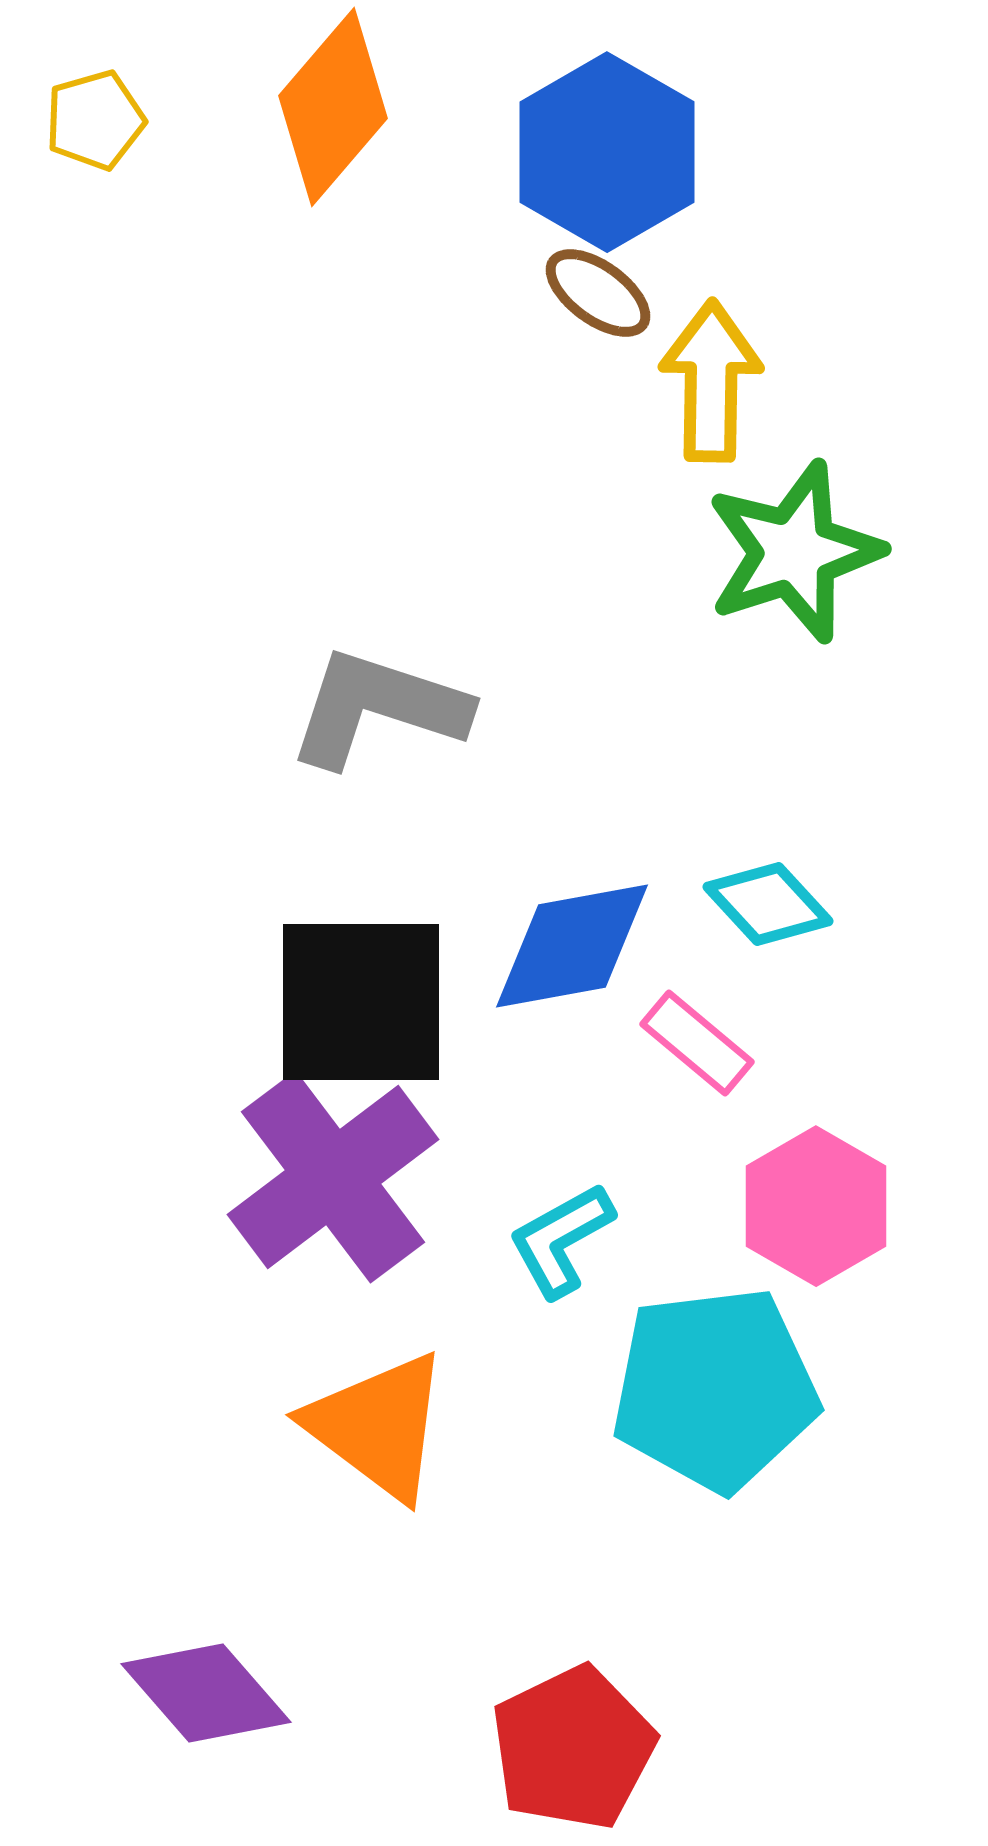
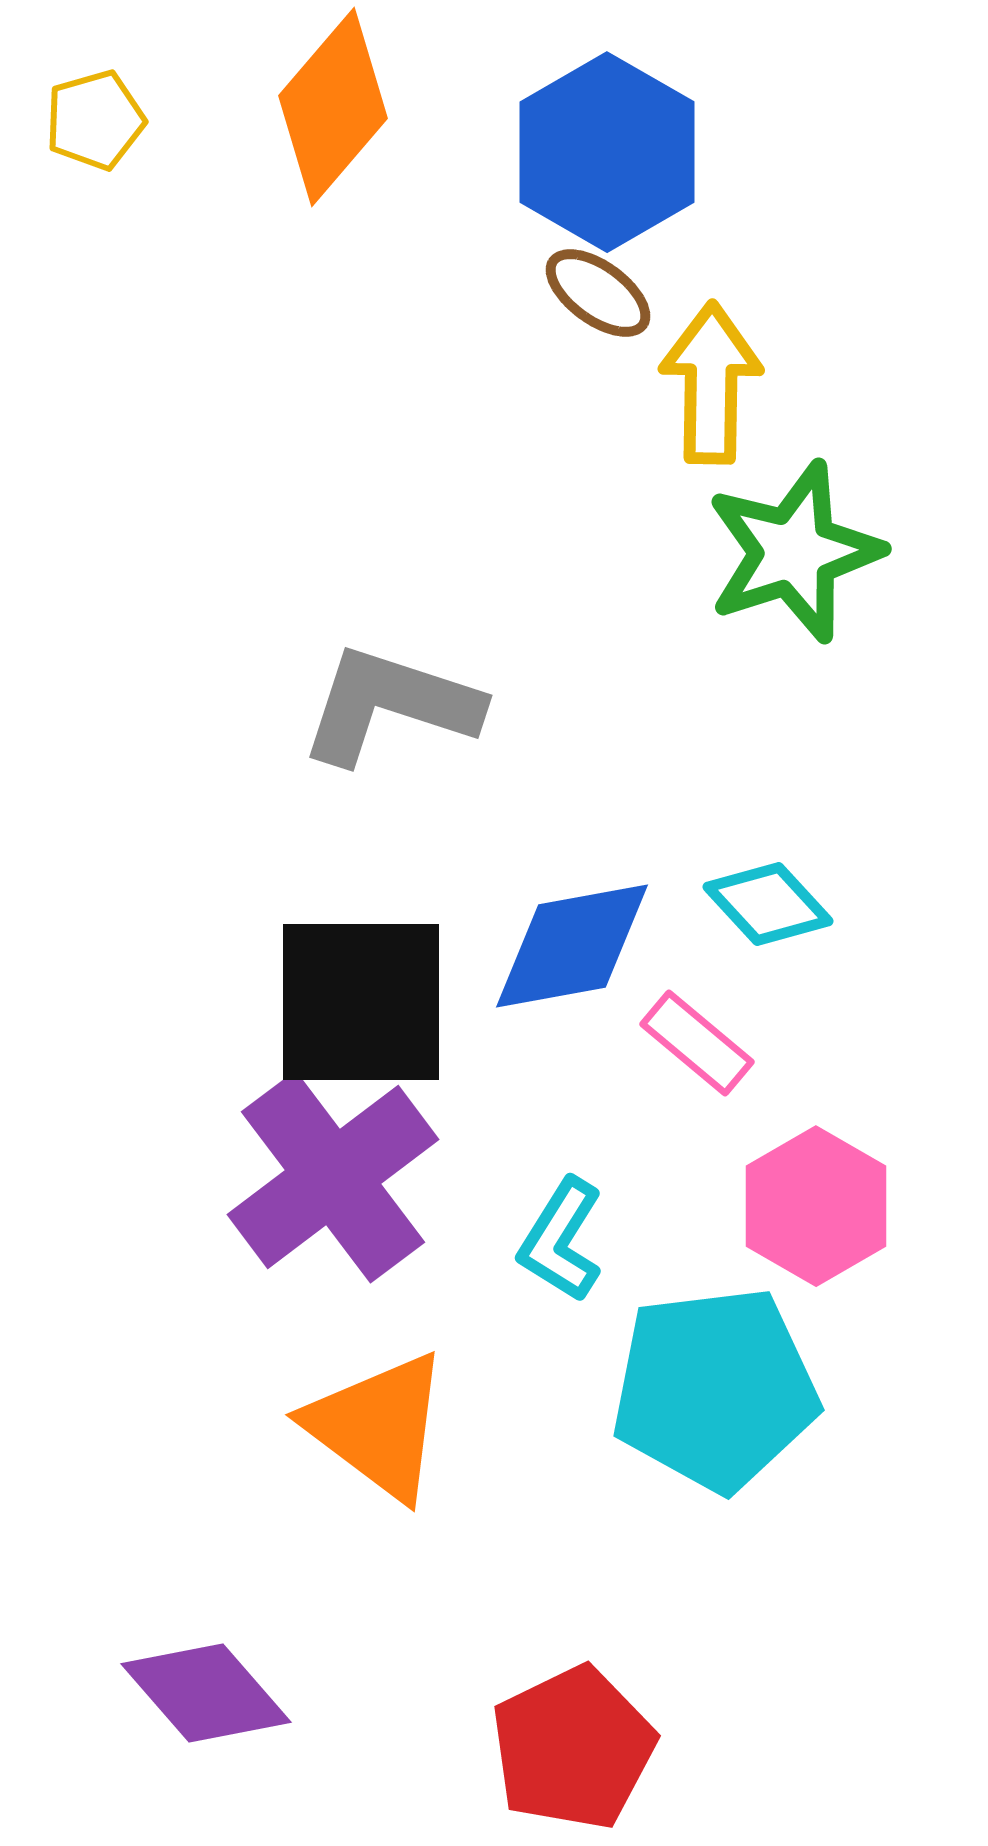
yellow arrow: moved 2 px down
gray L-shape: moved 12 px right, 3 px up
cyan L-shape: rotated 29 degrees counterclockwise
